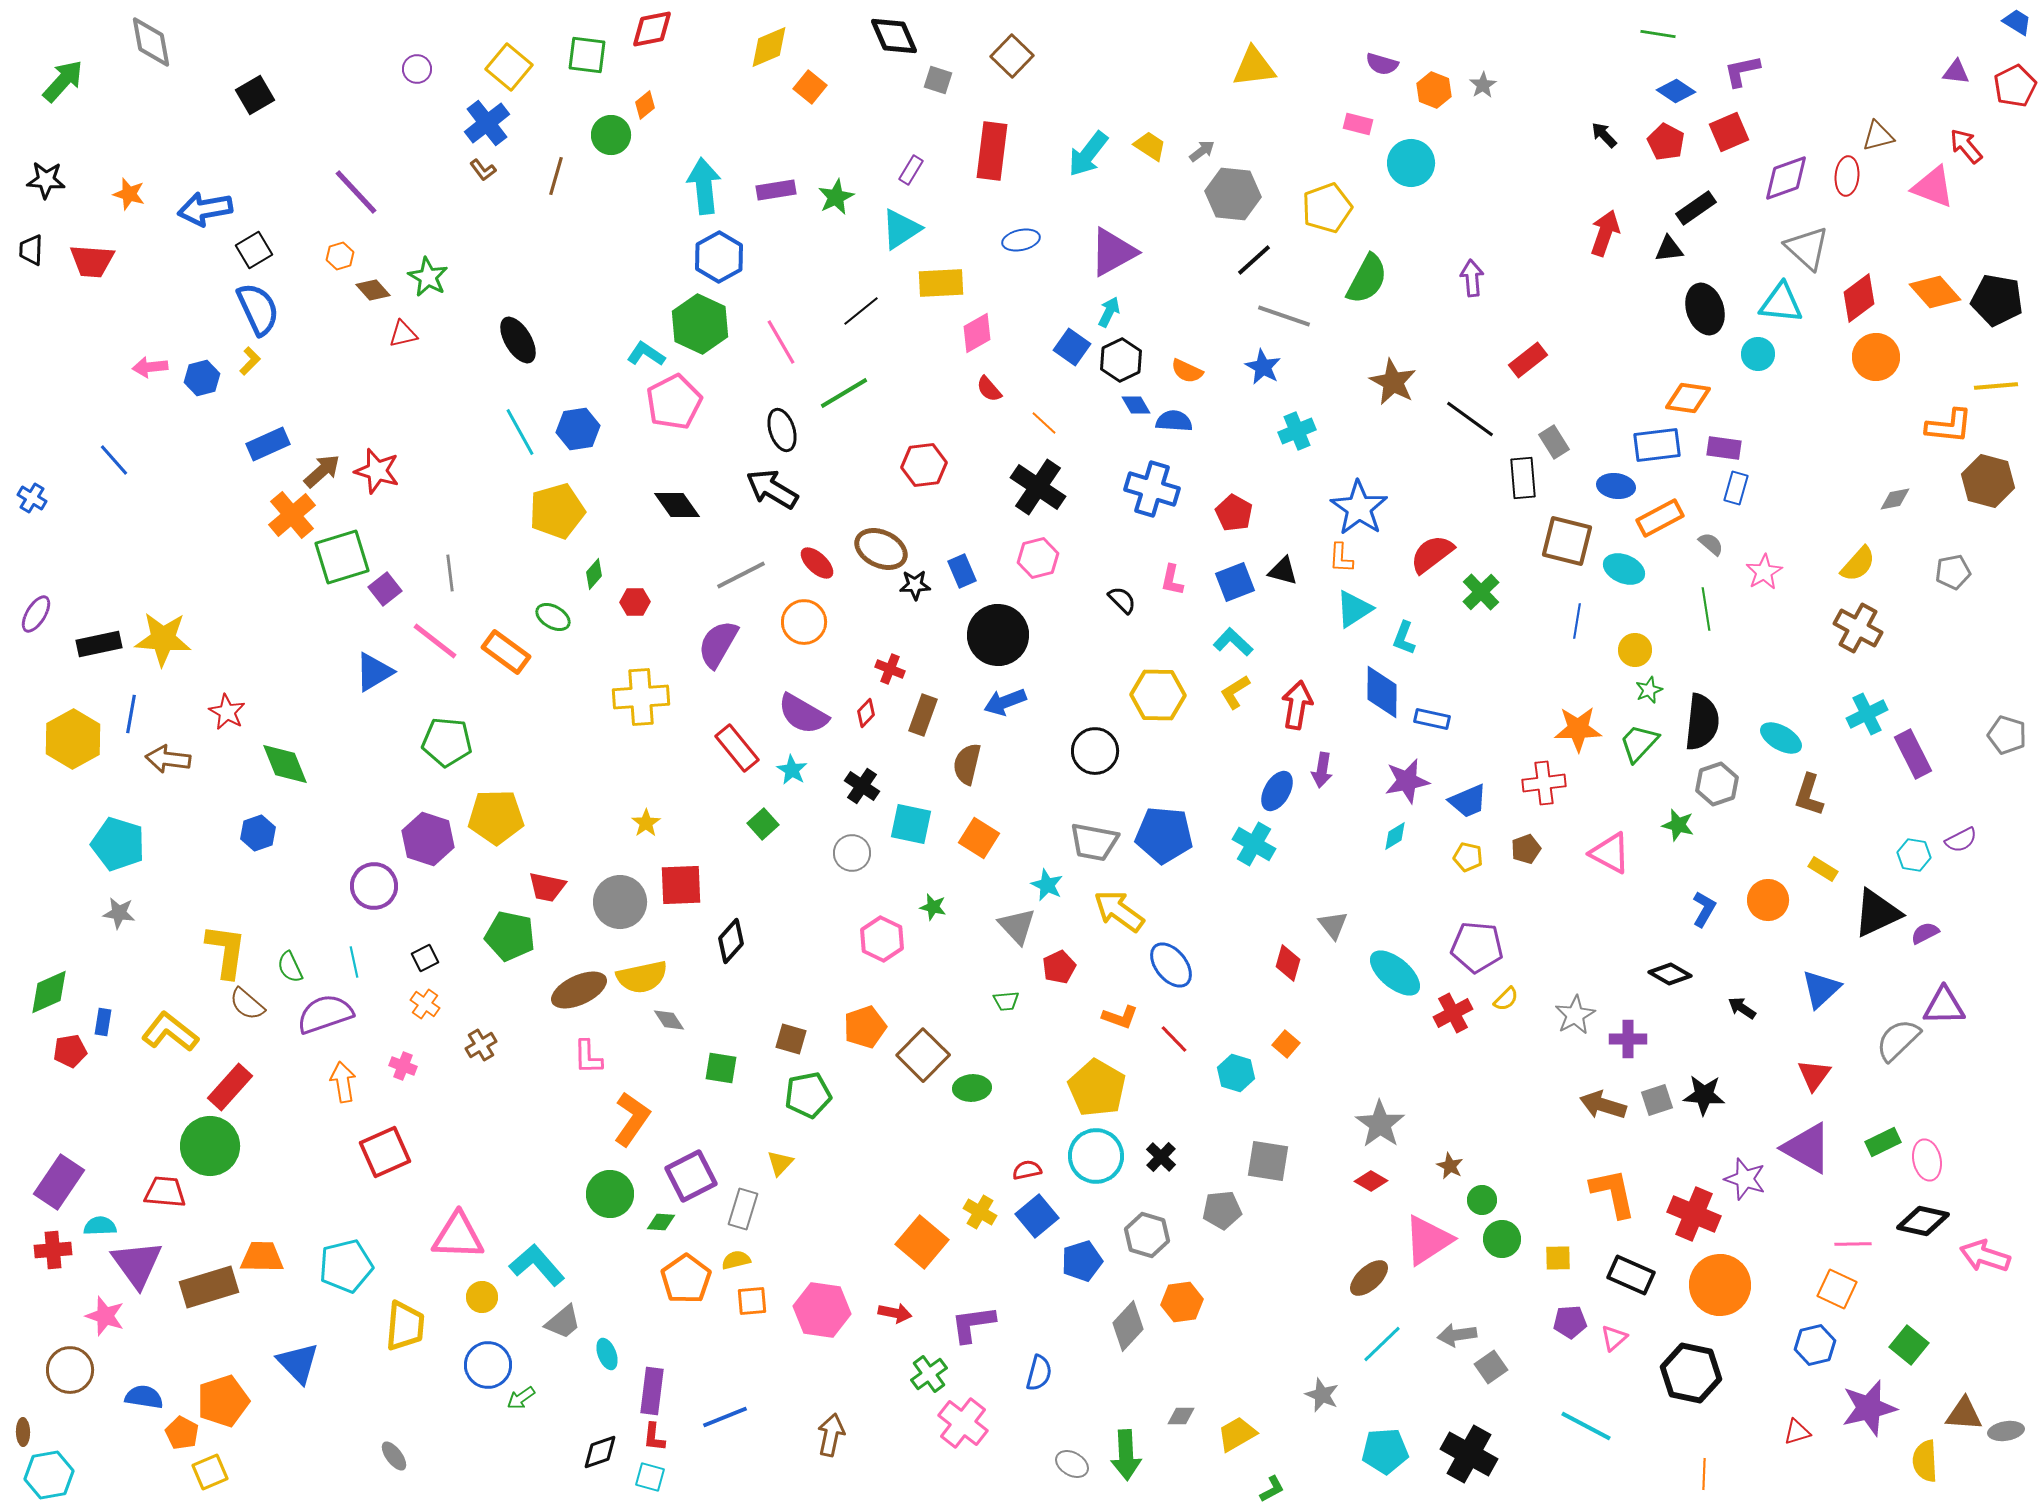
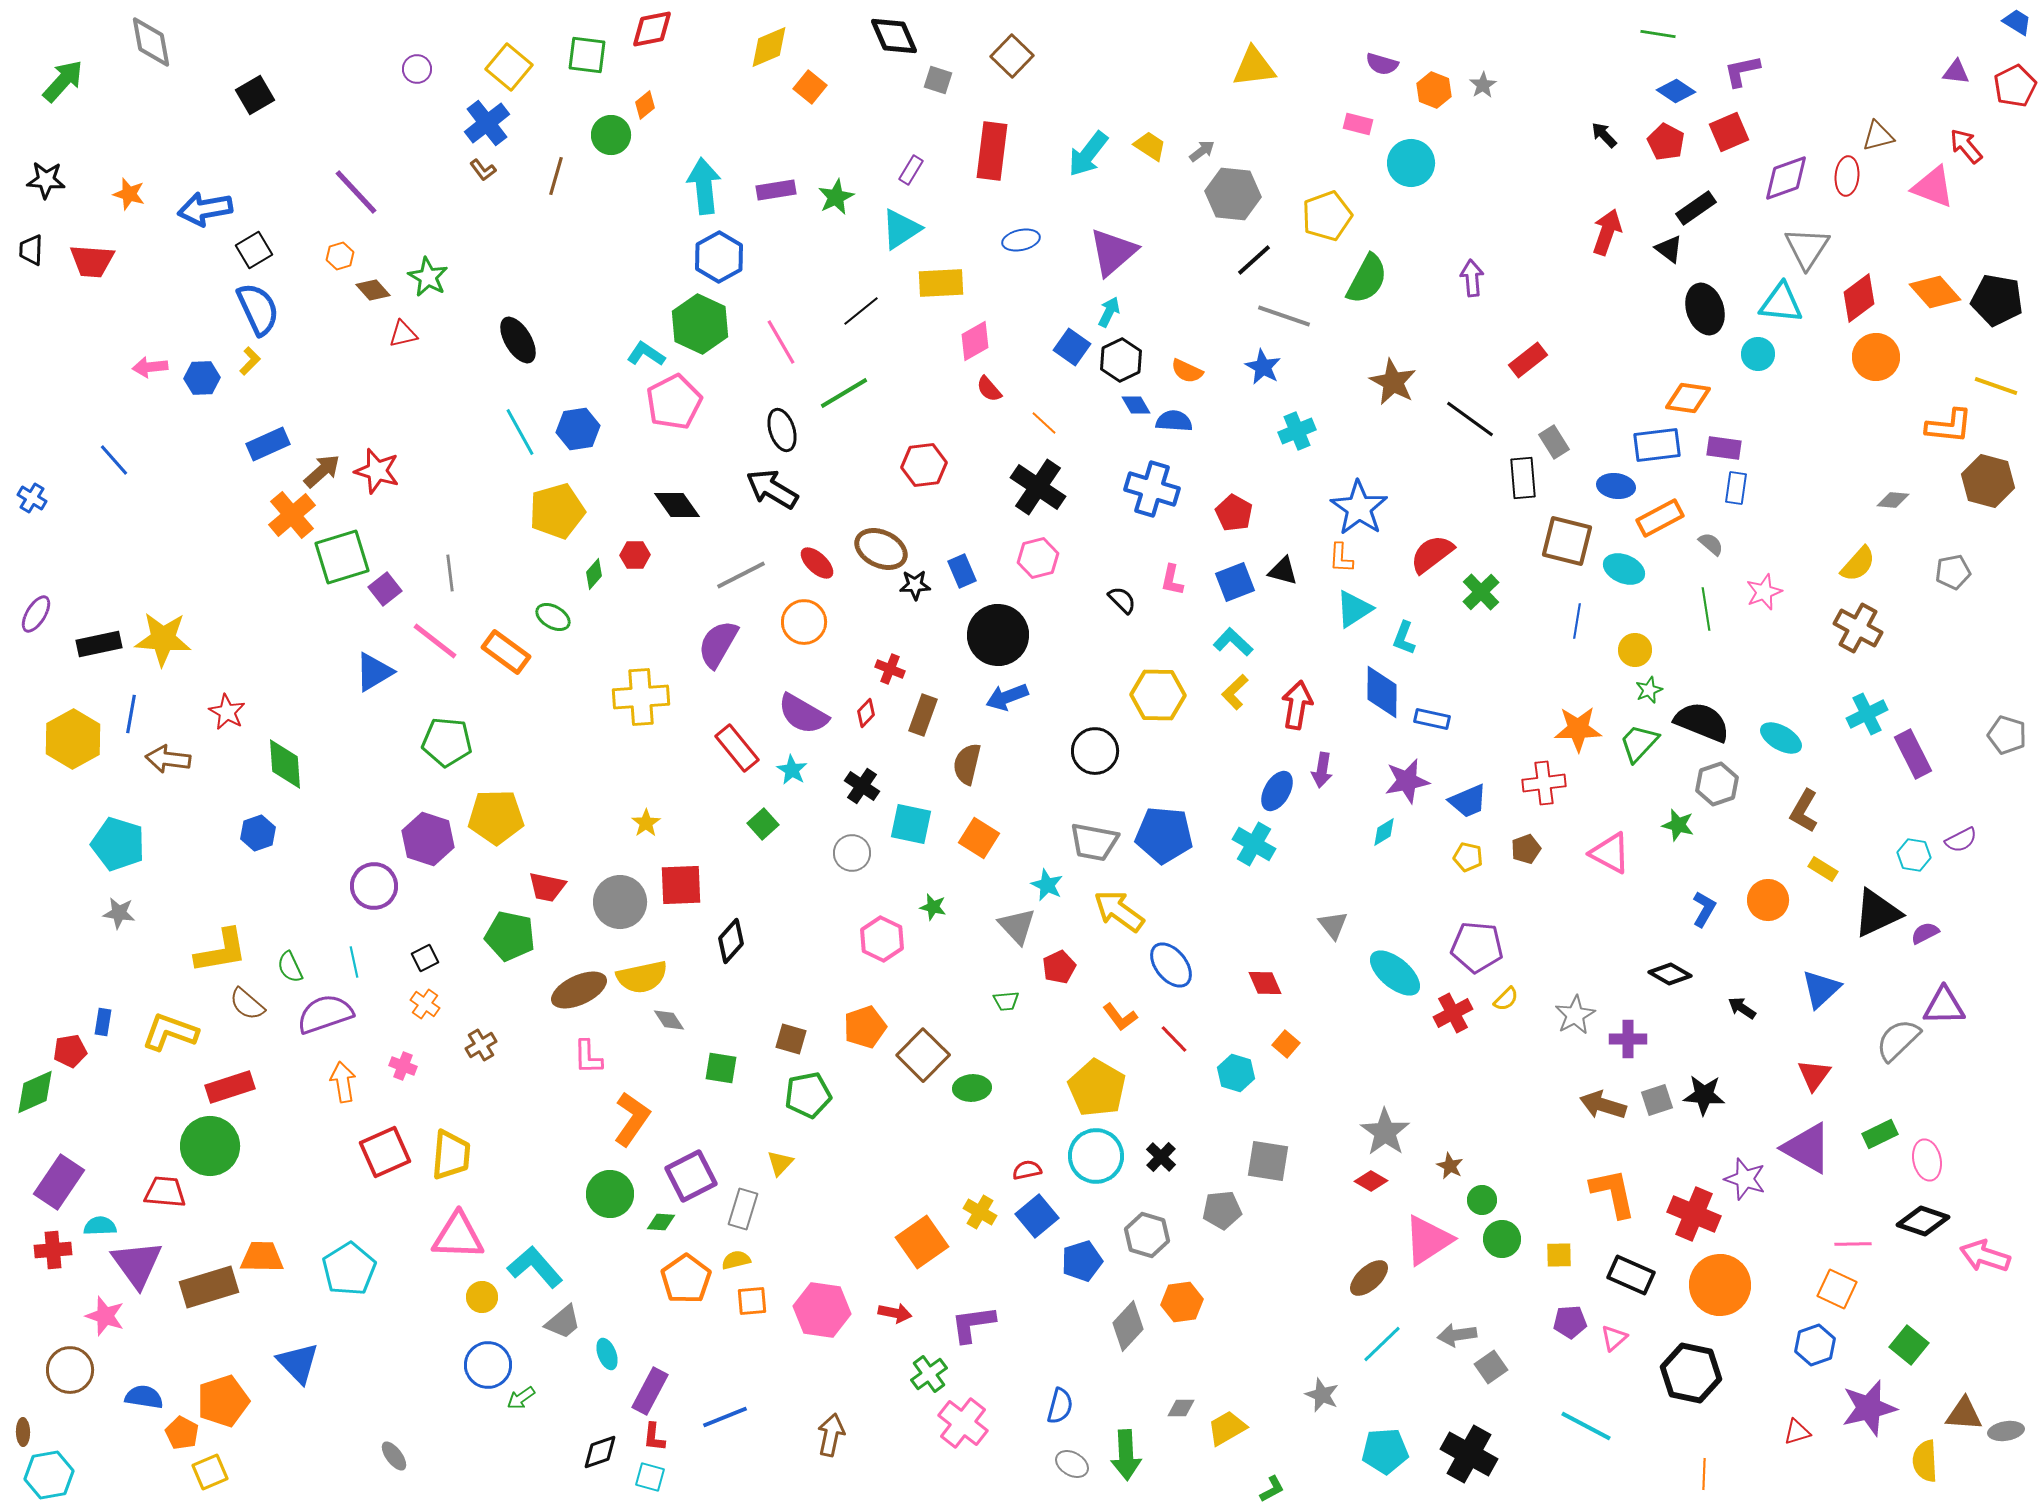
yellow pentagon at (1327, 208): moved 8 px down
red arrow at (1605, 233): moved 2 px right, 1 px up
gray triangle at (1807, 248): rotated 21 degrees clockwise
black triangle at (1669, 249): rotated 44 degrees clockwise
purple triangle at (1113, 252): rotated 12 degrees counterclockwise
pink diamond at (977, 333): moved 2 px left, 8 px down
blue hexagon at (202, 378): rotated 12 degrees clockwise
yellow line at (1996, 386): rotated 24 degrees clockwise
blue rectangle at (1736, 488): rotated 8 degrees counterclockwise
gray diamond at (1895, 499): moved 2 px left, 1 px down; rotated 16 degrees clockwise
pink star at (1764, 572): moved 20 px down; rotated 9 degrees clockwise
red hexagon at (635, 602): moved 47 px up
yellow L-shape at (1235, 692): rotated 12 degrees counterclockwise
blue arrow at (1005, 702): moved 2 px right, 5 px up
black semicircle at (1702, 722): rotated 74 degrees counterclockwise
green diamond at (285, 764): rotated 18 degrees clockwise
brown L-shape at (1809, 795): moved 5 px left, 16 px down; rotated 12 degrees clockwise
cyan diamond at (1395, 836): moved 11 px left, 4 px up
yellow L-shape at (226, 951): moved 5 px left; rotated 72 degrees clockwise
red diamond at (1288, 963): moved 23 px left, 20 px down; rotated 39 degrees counterclockwise
green diamond at (49, 992): moved 14 px left, 100 px down
orange L-shape at (1120, 1017): rotated 33 degrees clockwise
yellow L-shape at (170, 1032): rotated 18 degrees counterclockwise
red rectangle at (230, 1087): rotated 30 degrees clockwise
gray star at (1380, 1124): moved 5 px right, 8 px down
green rectangle at (1883, 1142): moved 3 px left, 8 px up
black diamond at (1923, 1221): rotated 6 degrees clockwise
orange square at (922, 1242): rotated 15 degrees clockwise
yellow square at (1558, 1258): moved 1 px right, 3 px up
cyan L-shape at (537, 1265): moved 2 px left, 2 px down
cyan pentagon at (346, 1266): moved 3 px right, 3 px down; rotated 18 degrees counterclockwise
yellow trapezoid at (405, 1326): moved 46 px right, 171 px up
blue hexagon at (1815, 1345): rotated 6 degrees counterclockwise
blue semicircle at (1039, 1373): moved 21 px right, 33 px down
purple rectangle at (652, 1391): moved 2 px left; rotated 21 degrees clockwise
gray diamond at (1181, 1416): moved 8 px up
yellow trapezoid at (1237, 1434): moved 10 px left, 6 px up
